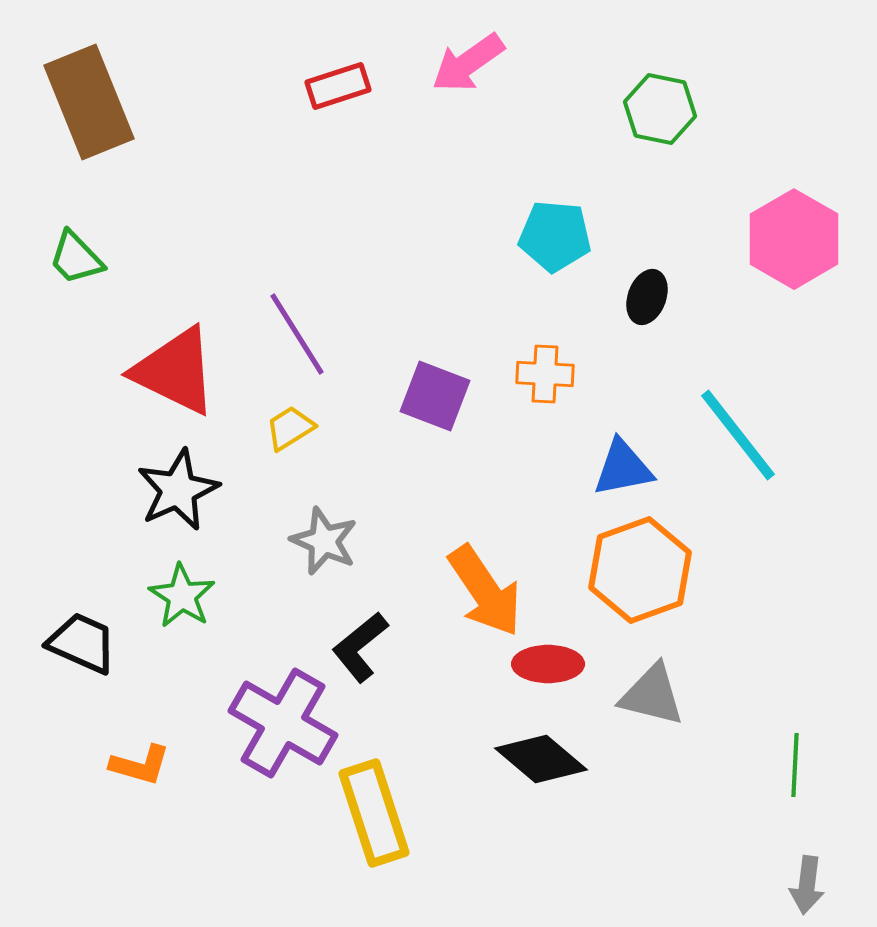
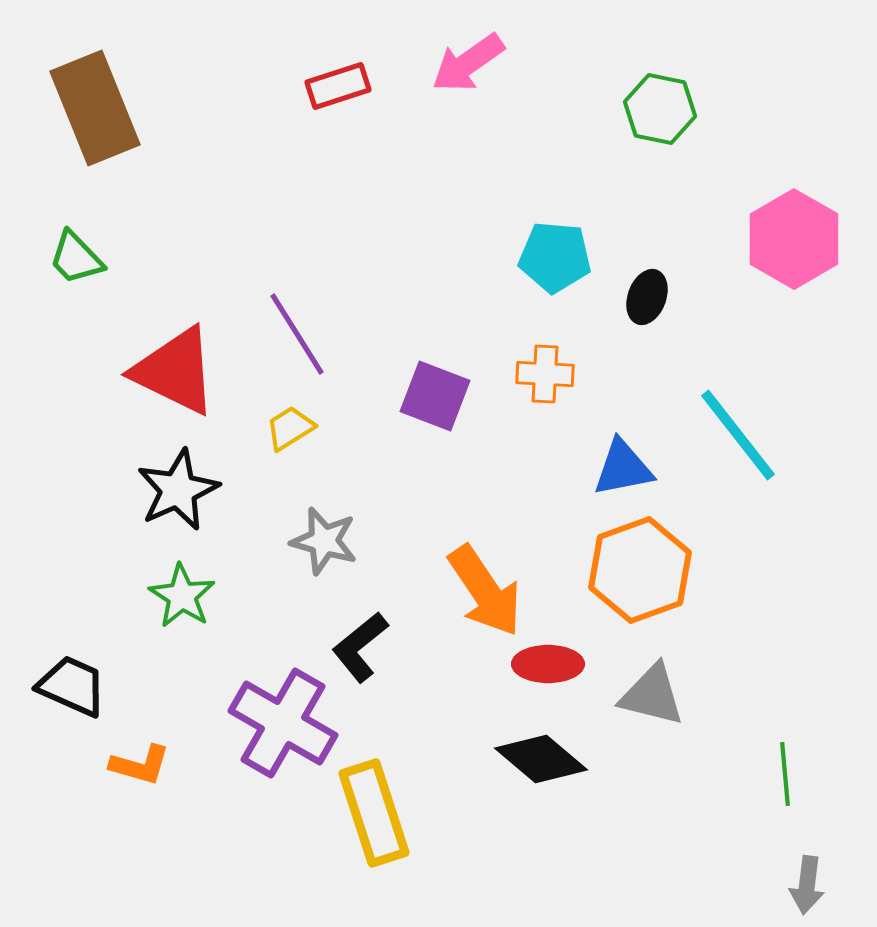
brown rectangle: moved 6 px right, 6 px down
cyan pentagon: moved 21 px down
gray star: rotated 8 degrees counterclockwise
black trapezoid: moved 10 px left, 43 px down
green line: moved 10 px left, 9 px down; rotated 8 degrees counterclockwise
